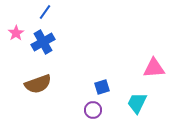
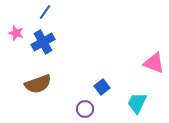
pink star: rotated 21 degrees counterclockwise
pink triangle: moved 5 px up; rotated 25 degrees clockwise
blue square: rotated 21 degrees counterclockwise
purple circle: moved 8 px left, 1 px up
